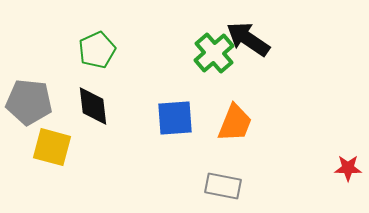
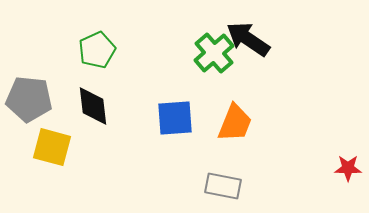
gray pentagon: moved 3 px up
